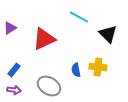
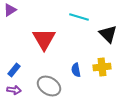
cyan line: rotated 12 degrees counterclockwise
purple triangle: moved 18 px up
red triangle: rotated 35 degrees counterclockwise
yellow cross: moved 4 px right; rotated 12 degrees counterclockwise
